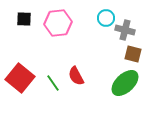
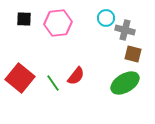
red semicircle: rotated 114 degrees counterclockwise
green ellipse: rotated 12 degrees clockwise
